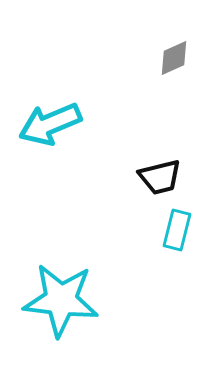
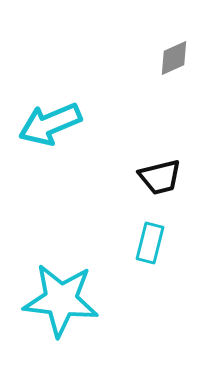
cyan rectangle: moved 27 px left, 13 px down
